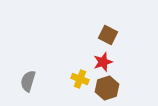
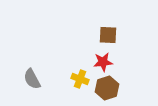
brown square: rotated 24 degrees counterclockwise
red star: rotated 12 degrees clockwise
gray semicircle: moved 4 px right, 2 px up; rotated 45 degrees counterclockwise
